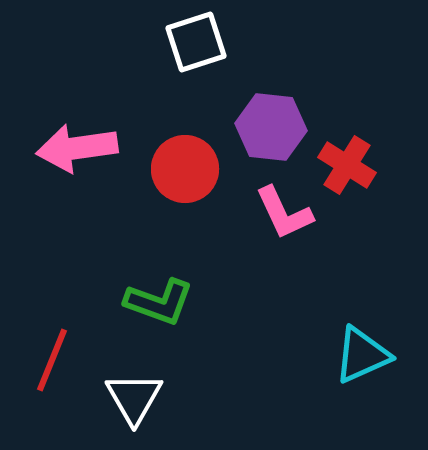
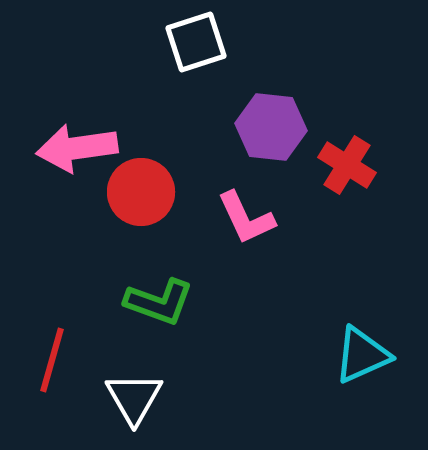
red circle: moved 44 px left, 23 px down
pink L-shape: moved 38 px left, 5 px down
red line: rotated 6 degrees counterclockwise
